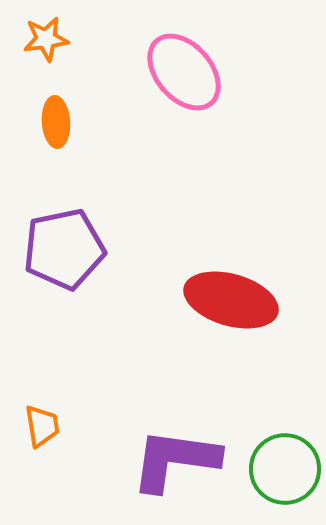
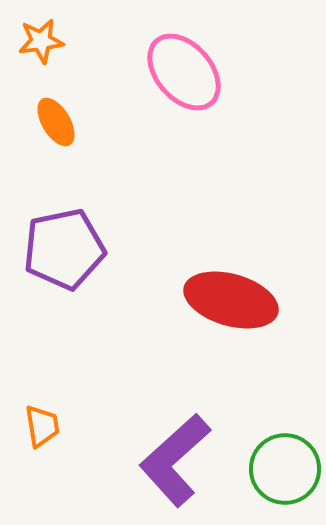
orange star: moved 5 px left, 2 px down
orange ellipse: rotated 27 degrees counterclockwise
purple L-shape: rotated 50 degrees counterclockwise
